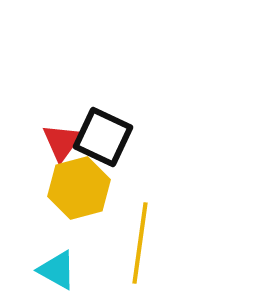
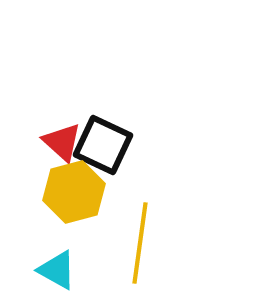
black square: moved 8 px down
red triangle: rotated 24 degrees counterclockwise
yellow hexagon: moved 5 px left, 4 px down
